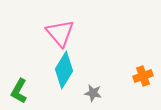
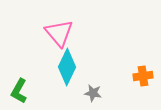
pink triangle: moved 1 px left
cyan diamond: moved 3 px right, 3 px up; rotated 6 degrees counterclockwise
orange cross: rotated 12 degrees clockwise
